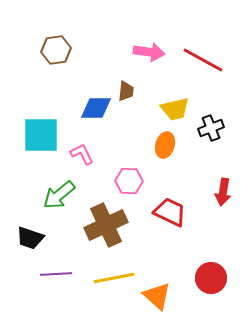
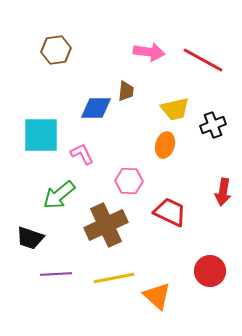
black cross: moved 2 px right, 3 px up
red circle: moved 1 px left, 7 px up
